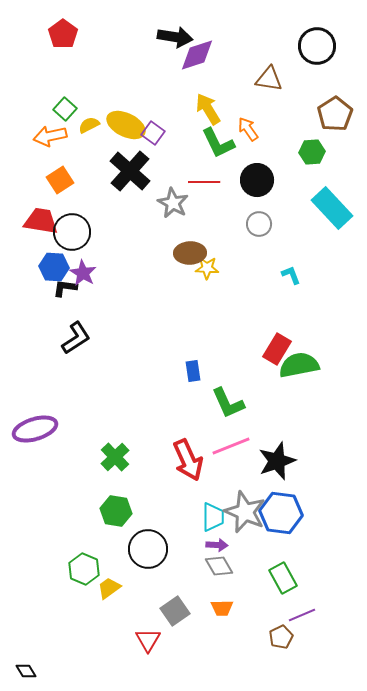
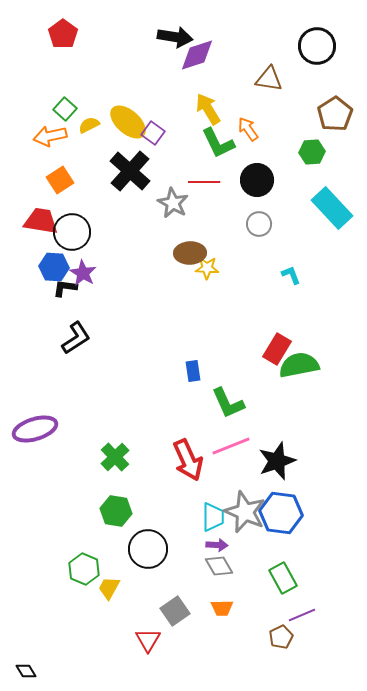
yellow ellipse at (126, 125): moved 2 px right, 3 px up; rotated 15 degrees clockwise
yellow trapezoid at (109, 588): rotated 25 degrees counterclockwise
